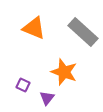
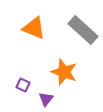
gray rectangle: moved 2 px up
purple triangle: moved 1 px left, 1 px down
